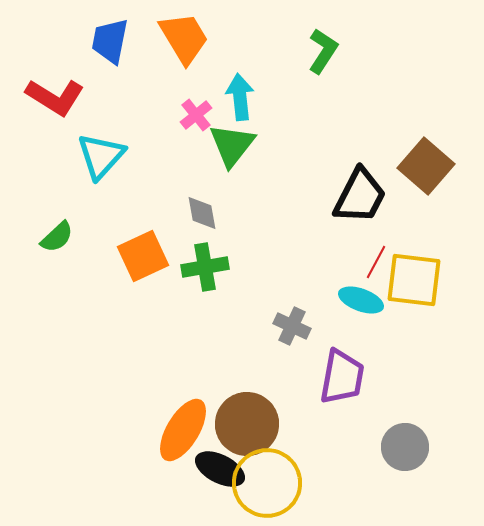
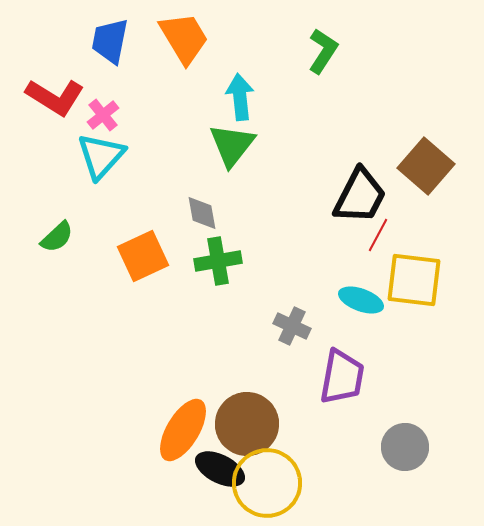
pink cross: moved 93 px left
red line: moved 2 px right, 27 px up
green cross: moved 13 px right, 6 px up
